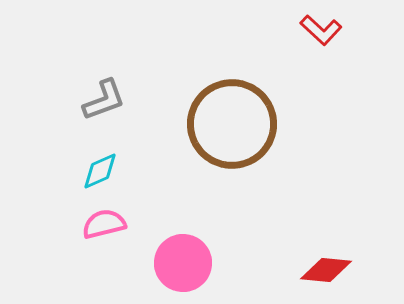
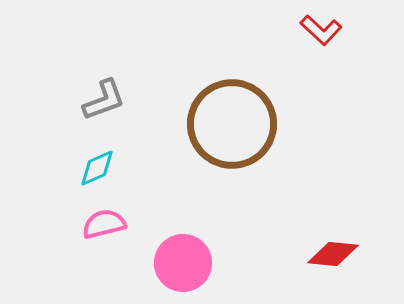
cyan diamond: moved 3 px left, 3 px up
red diamond: moved 7 px right, 16 px up
